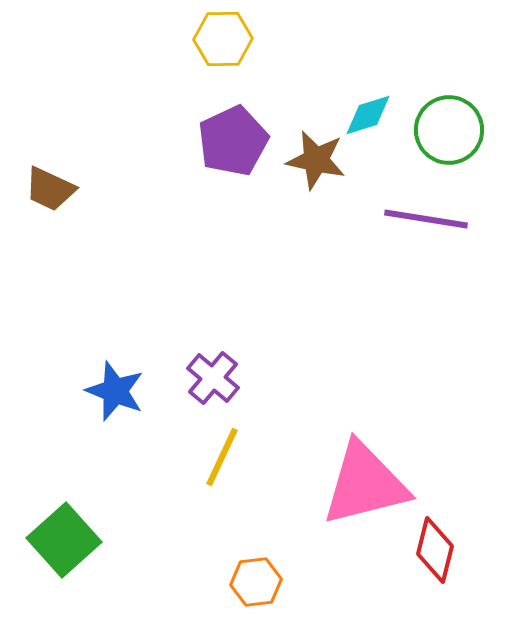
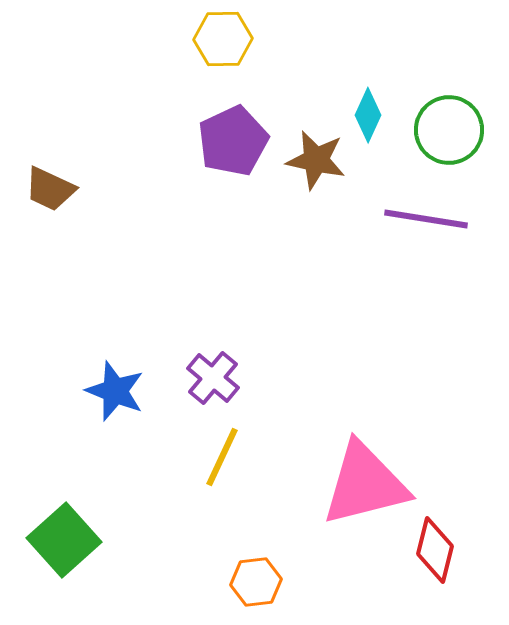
cyan diamond: rotated 48 degrees counterclockwise
